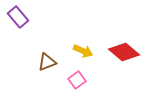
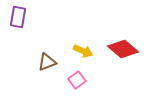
purple rectangle: rotated 50 degrees clockwise
red diamond: moved 1 px left, 3 px up
